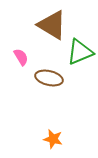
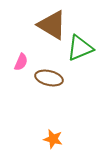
green triangle: moved 4 px up
pink semicircle: moved 5 px down; rotated 54 degrees clockwise
